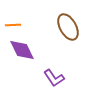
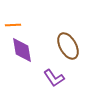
brown ellipse: moved 19 px down
purple diamond: rotated 16 degrees clockwise
